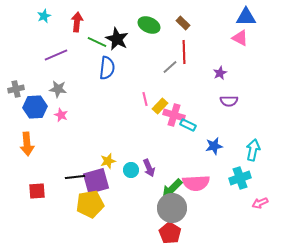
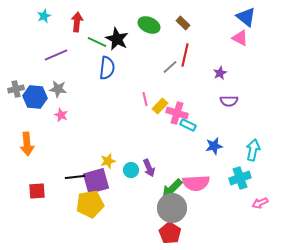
blue triangle: rotated 40 degrees clockwise
red line: moved 1 px right, 3 px down; rotated 15 degrees clockwise
blue hexagon: moved 10 px up; rotated 10 degrees clockwise
pink cross: moved 3 px right, 2 px up
